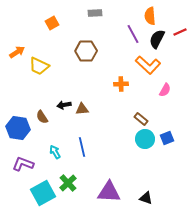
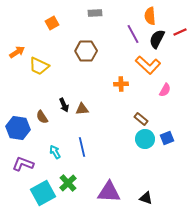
black arrow: rotated 104 degrees counterclockwise
